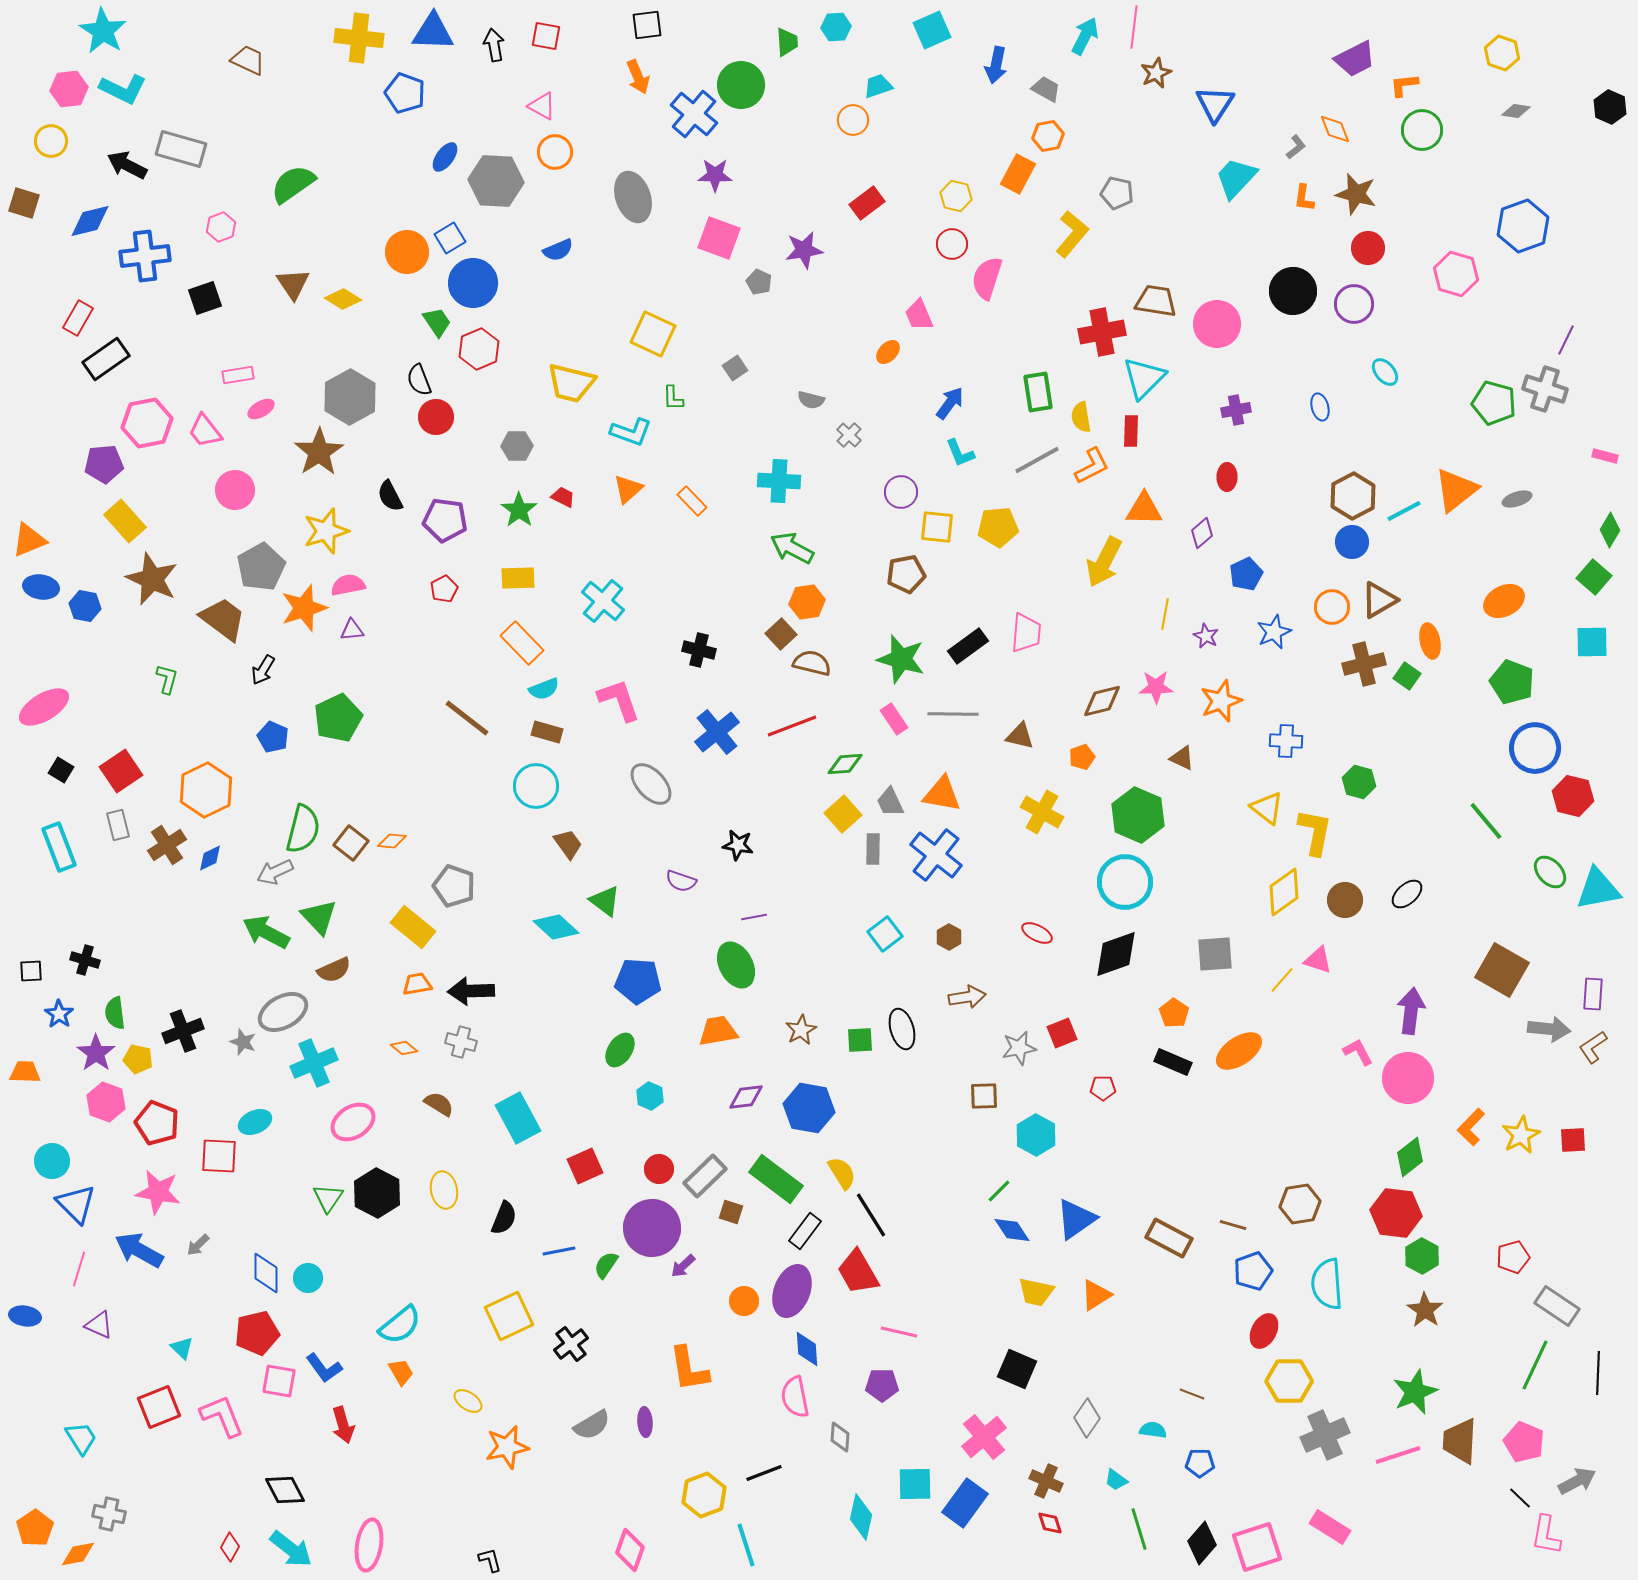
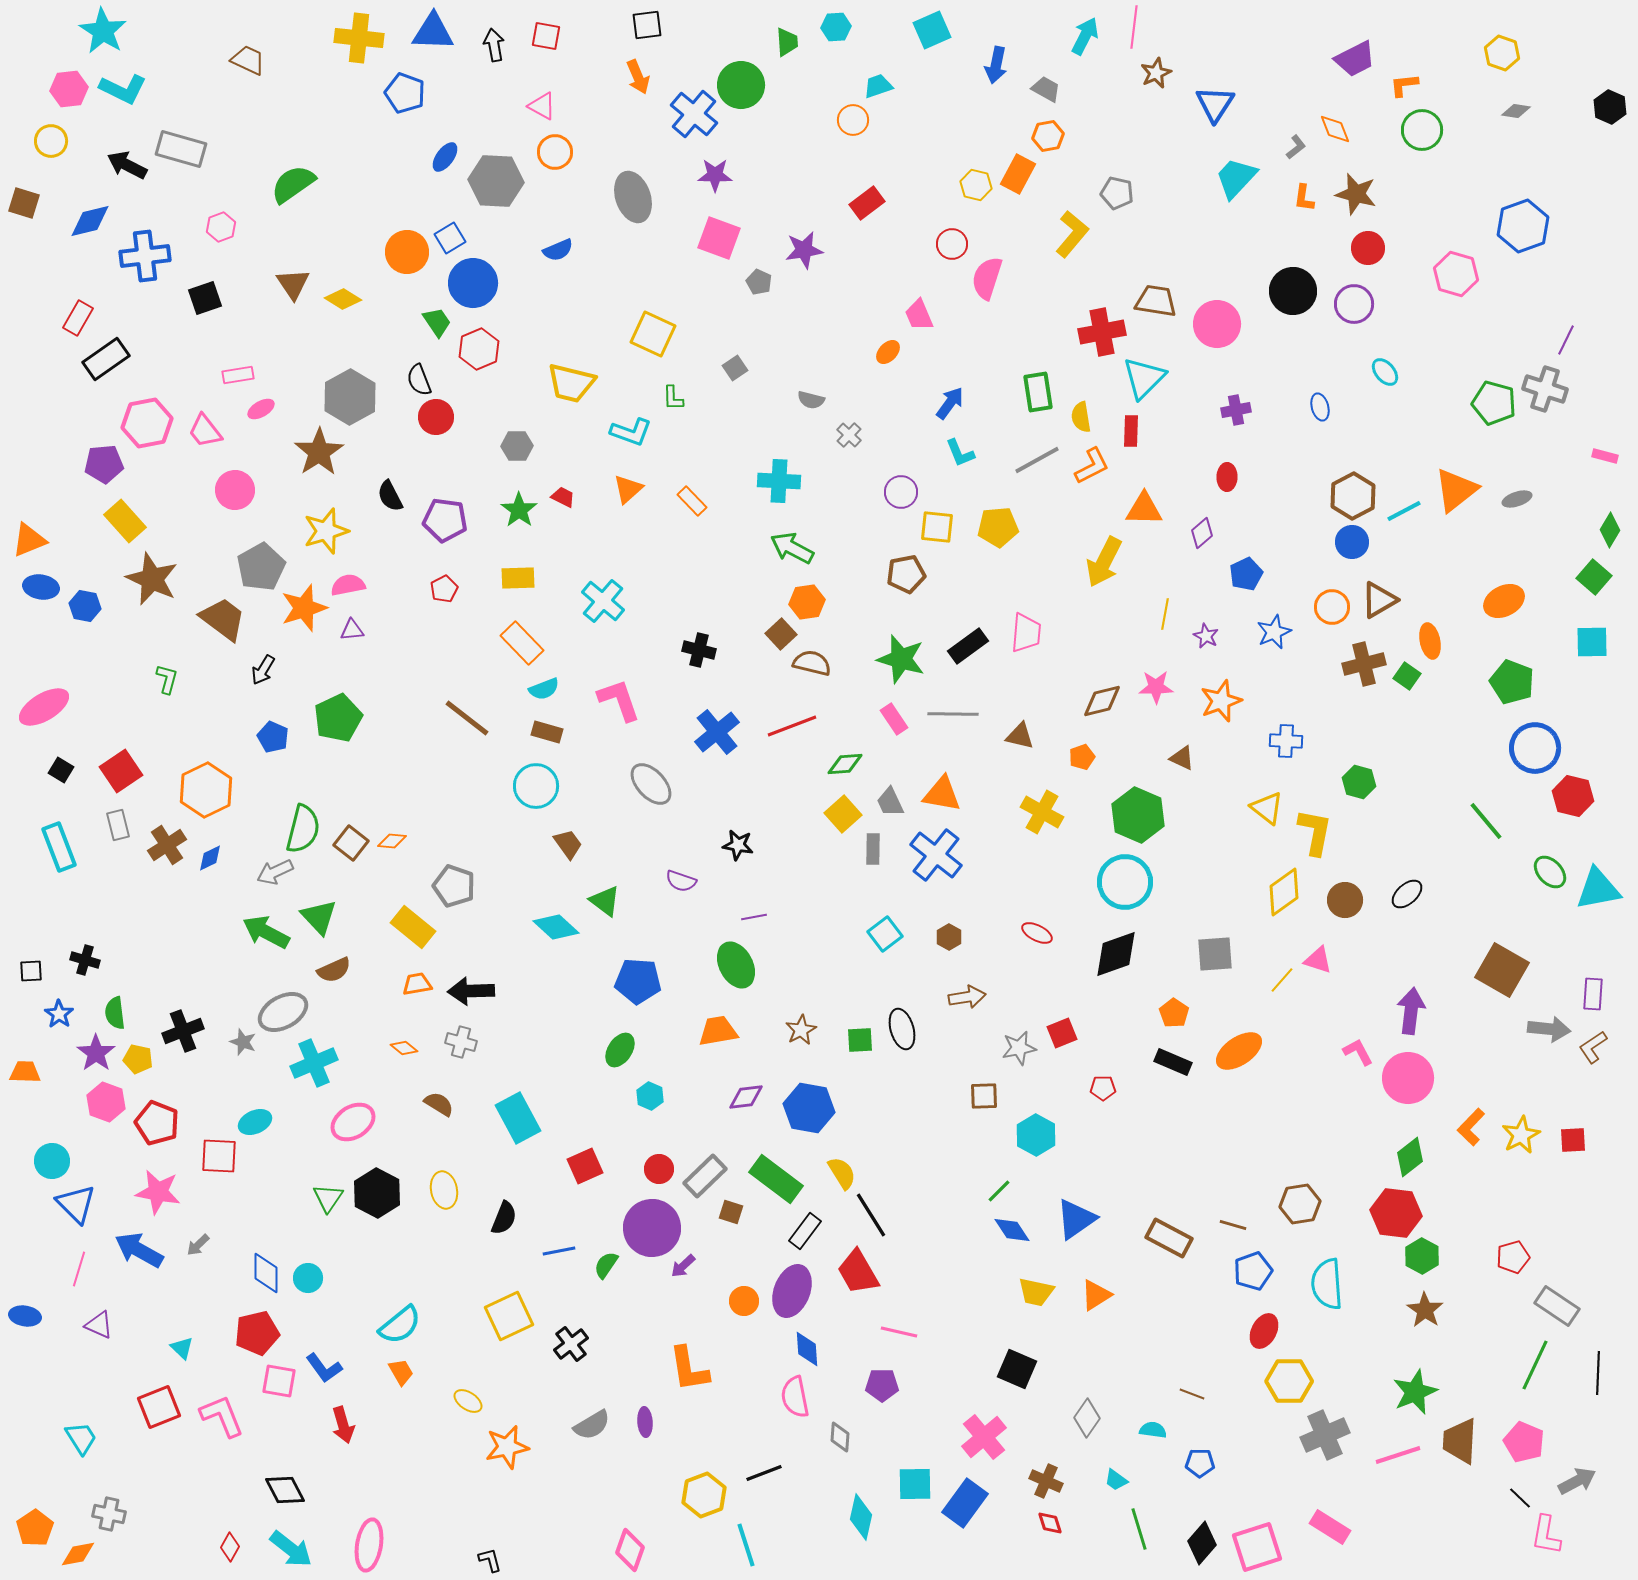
yellow hexagon at (956, 196): moved 20 px right, 11 px up
